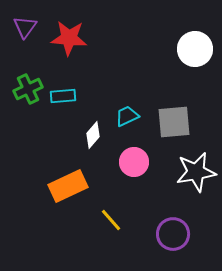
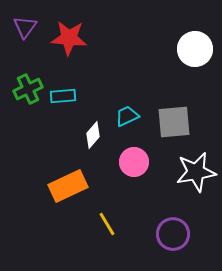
yellow line: moved 4 px left, 4 px down; rotated 10 degrees clockwise
